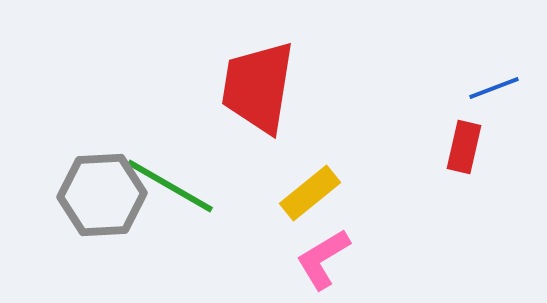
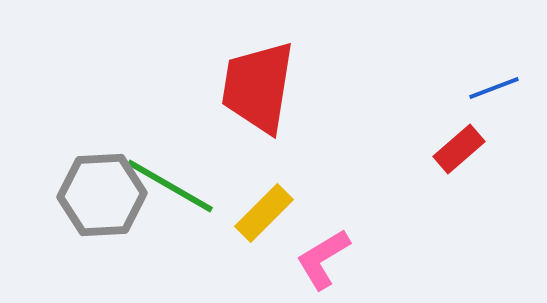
red rectangle: moved 5 px left, 2 px down; rotated 36 degrees clockwise
yellow rectangle: moved 46 px left, 20 px down; rotated 6 degrees counterclockwise
